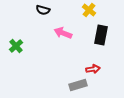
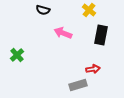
green cross: moved 1 px right, 9 px down
